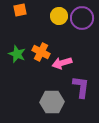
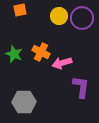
green star: moved 3 px left
gray hexagon: moved 28 px left
